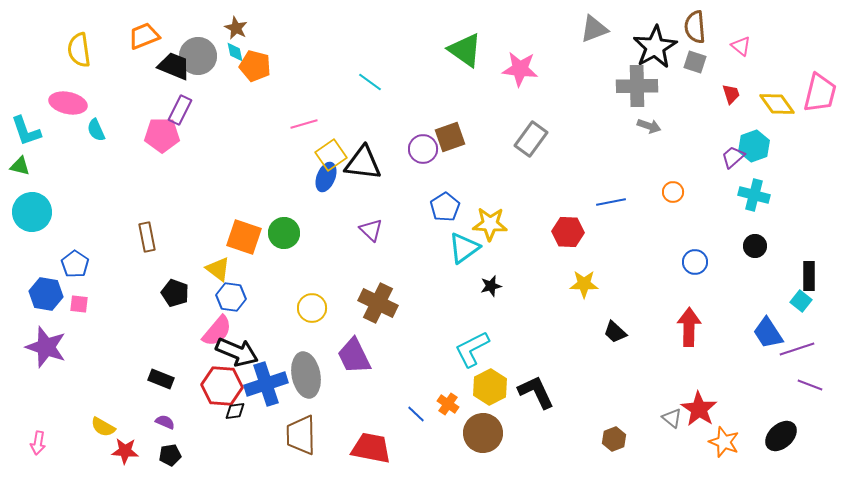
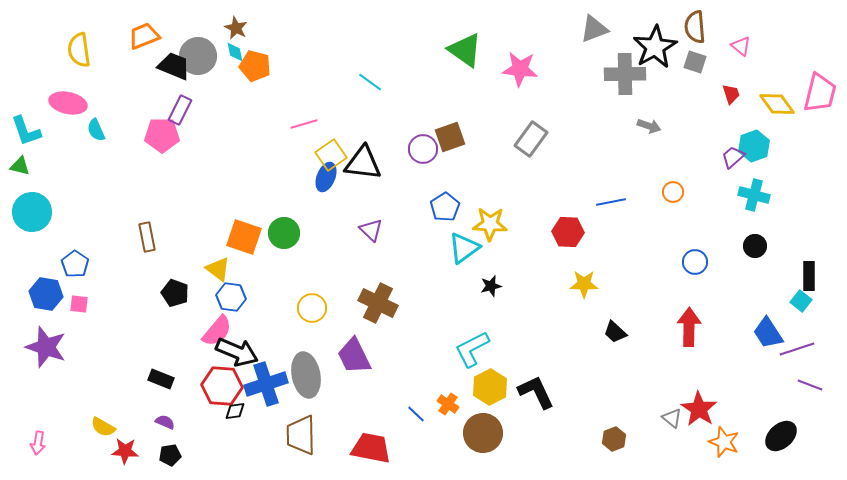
gray cross at (637, 86): moved 12 px left, 12 px up
